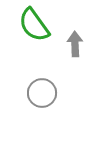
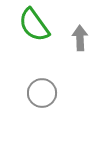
gray arrow: moved 5 px right, 6 px up
